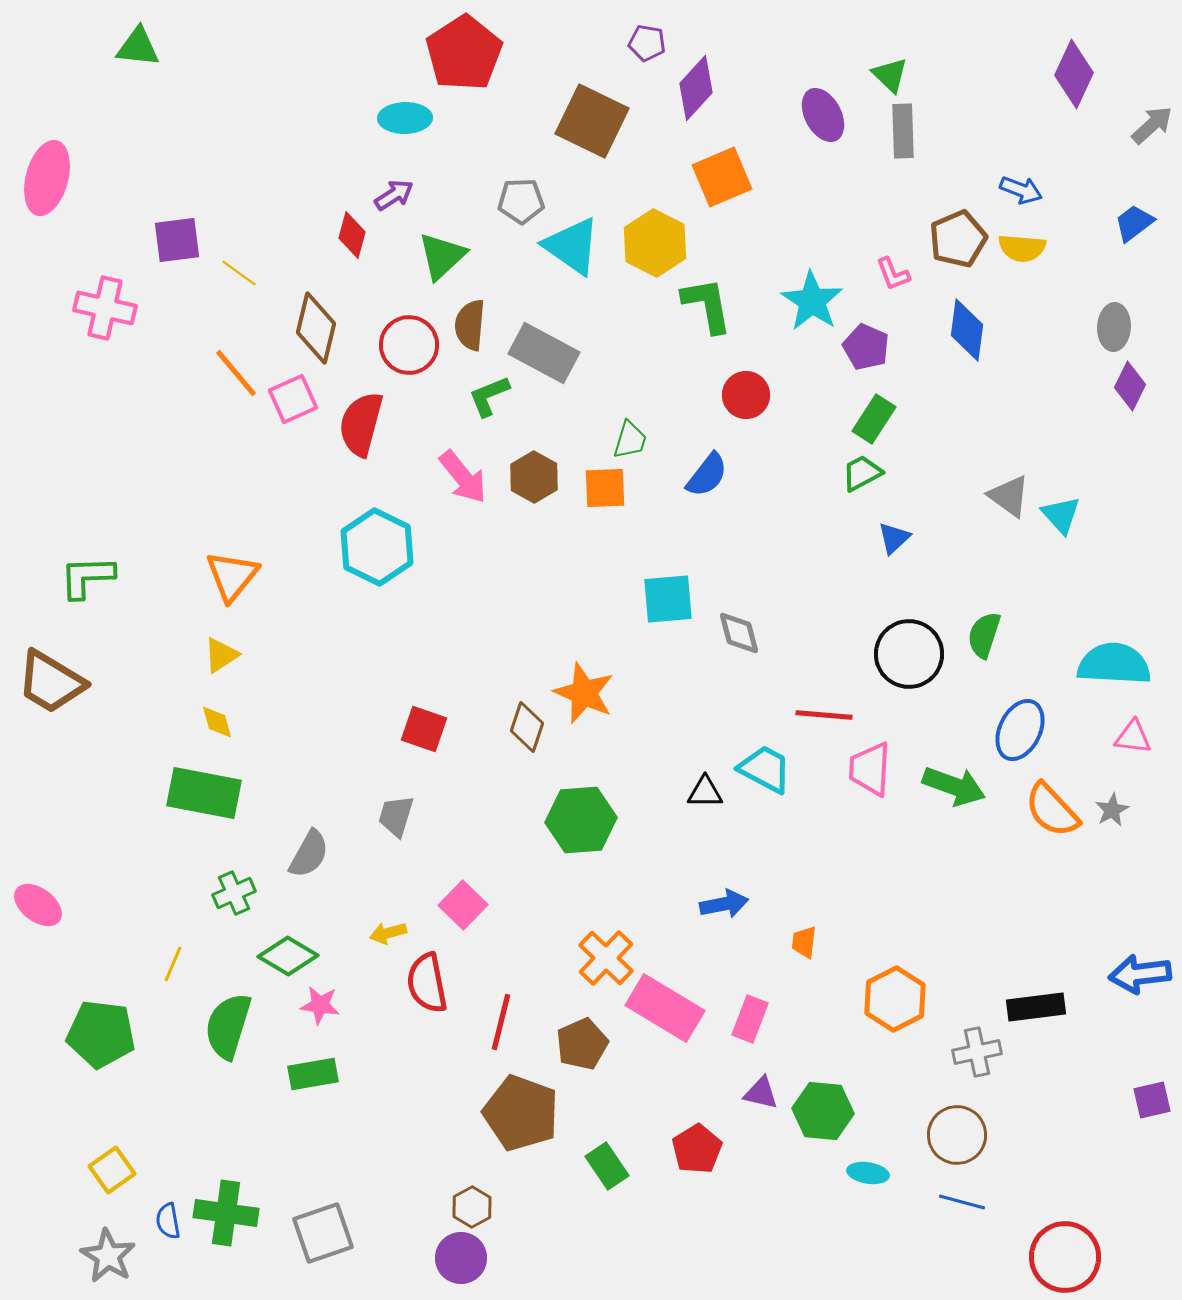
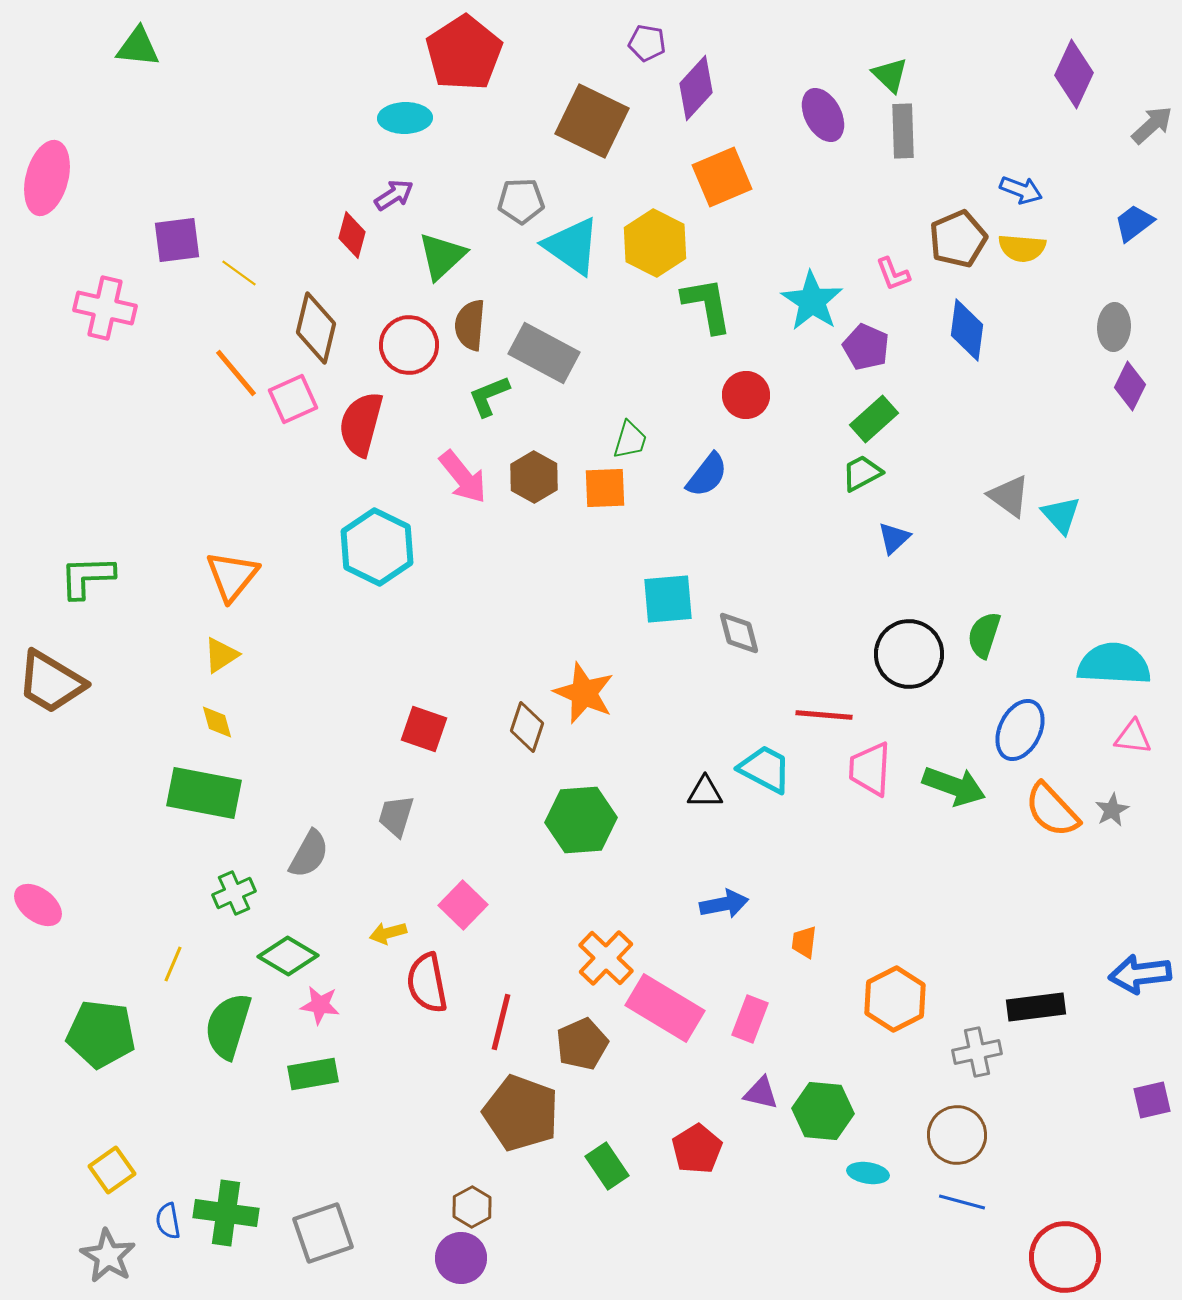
green rectangle at (874, 419): rotated 15 degrees clockwise
